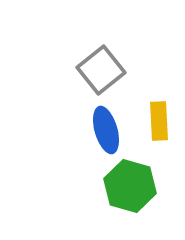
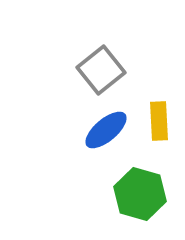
blue ellipse: rotated 66 degrees clockwise
green hexagon: moved 10 px right, 8 px down
